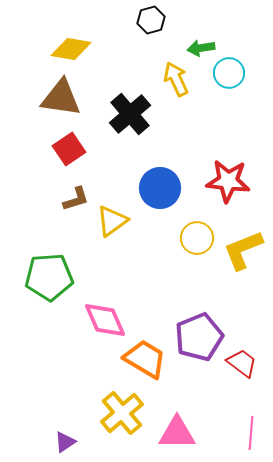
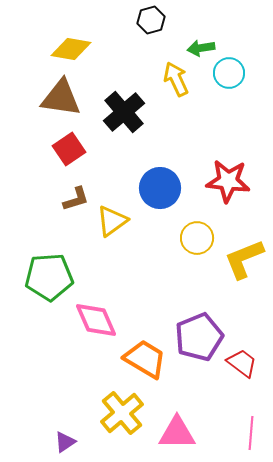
black cross: moved 6 px left, 2 px up
yellow L-shape: moved 1 px right, 9 px down
pink diamond: moved 9 px left
